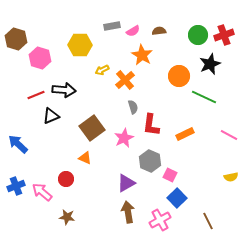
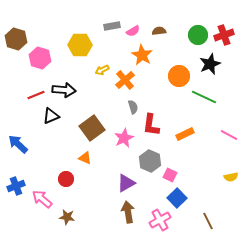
pink arrow: moved 7 px down
